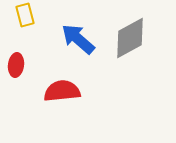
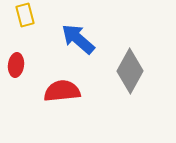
gray diamond: moved 33 px down; rotated 33 degrees counterclockwise
